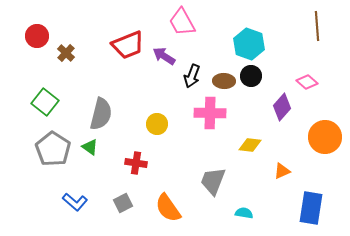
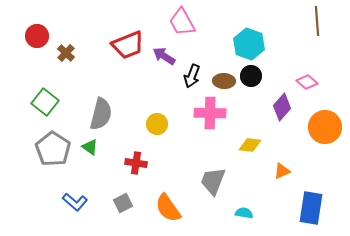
brown line: moved 5 px up
orange circle: moved 10 px up
